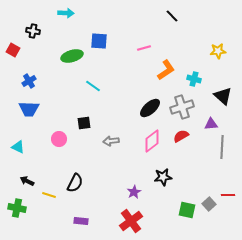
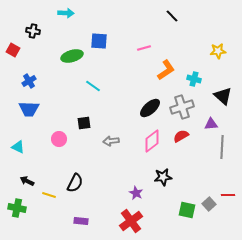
purple star: moved 2 px right, 1 px down; rotated 16 degrees counterclockwise
